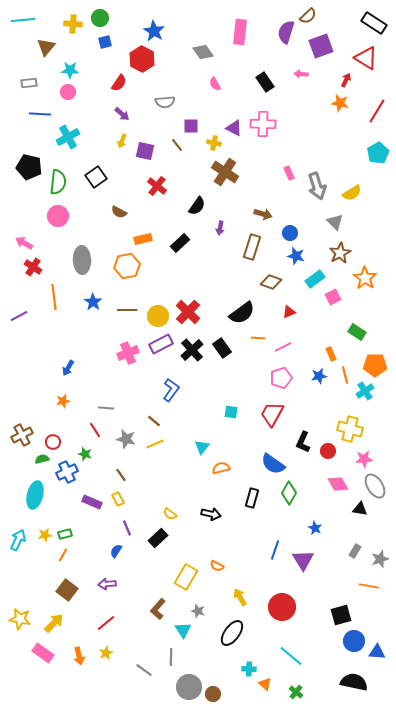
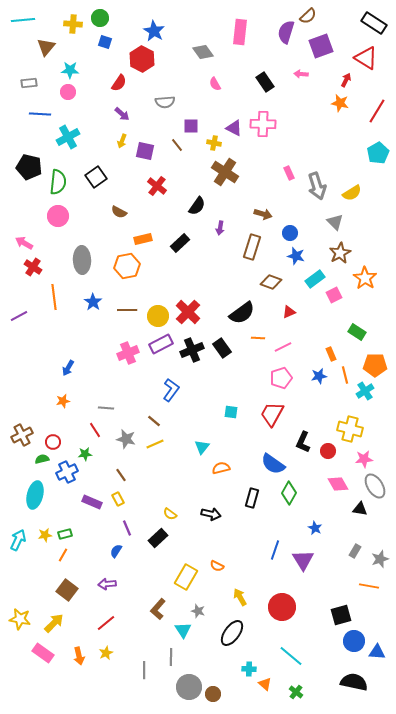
blue square at (105, 42): rotated 32 degrees clockwise
pink square at (333, 297): moved 1 px right, 2 px up
black cross at (192, 350): rotated 20 degrees clockwise
green star at (85, 454): rotated 24 degrees counterclockwise
gray line at (144, 670): rotated 54 degrees clockwise
